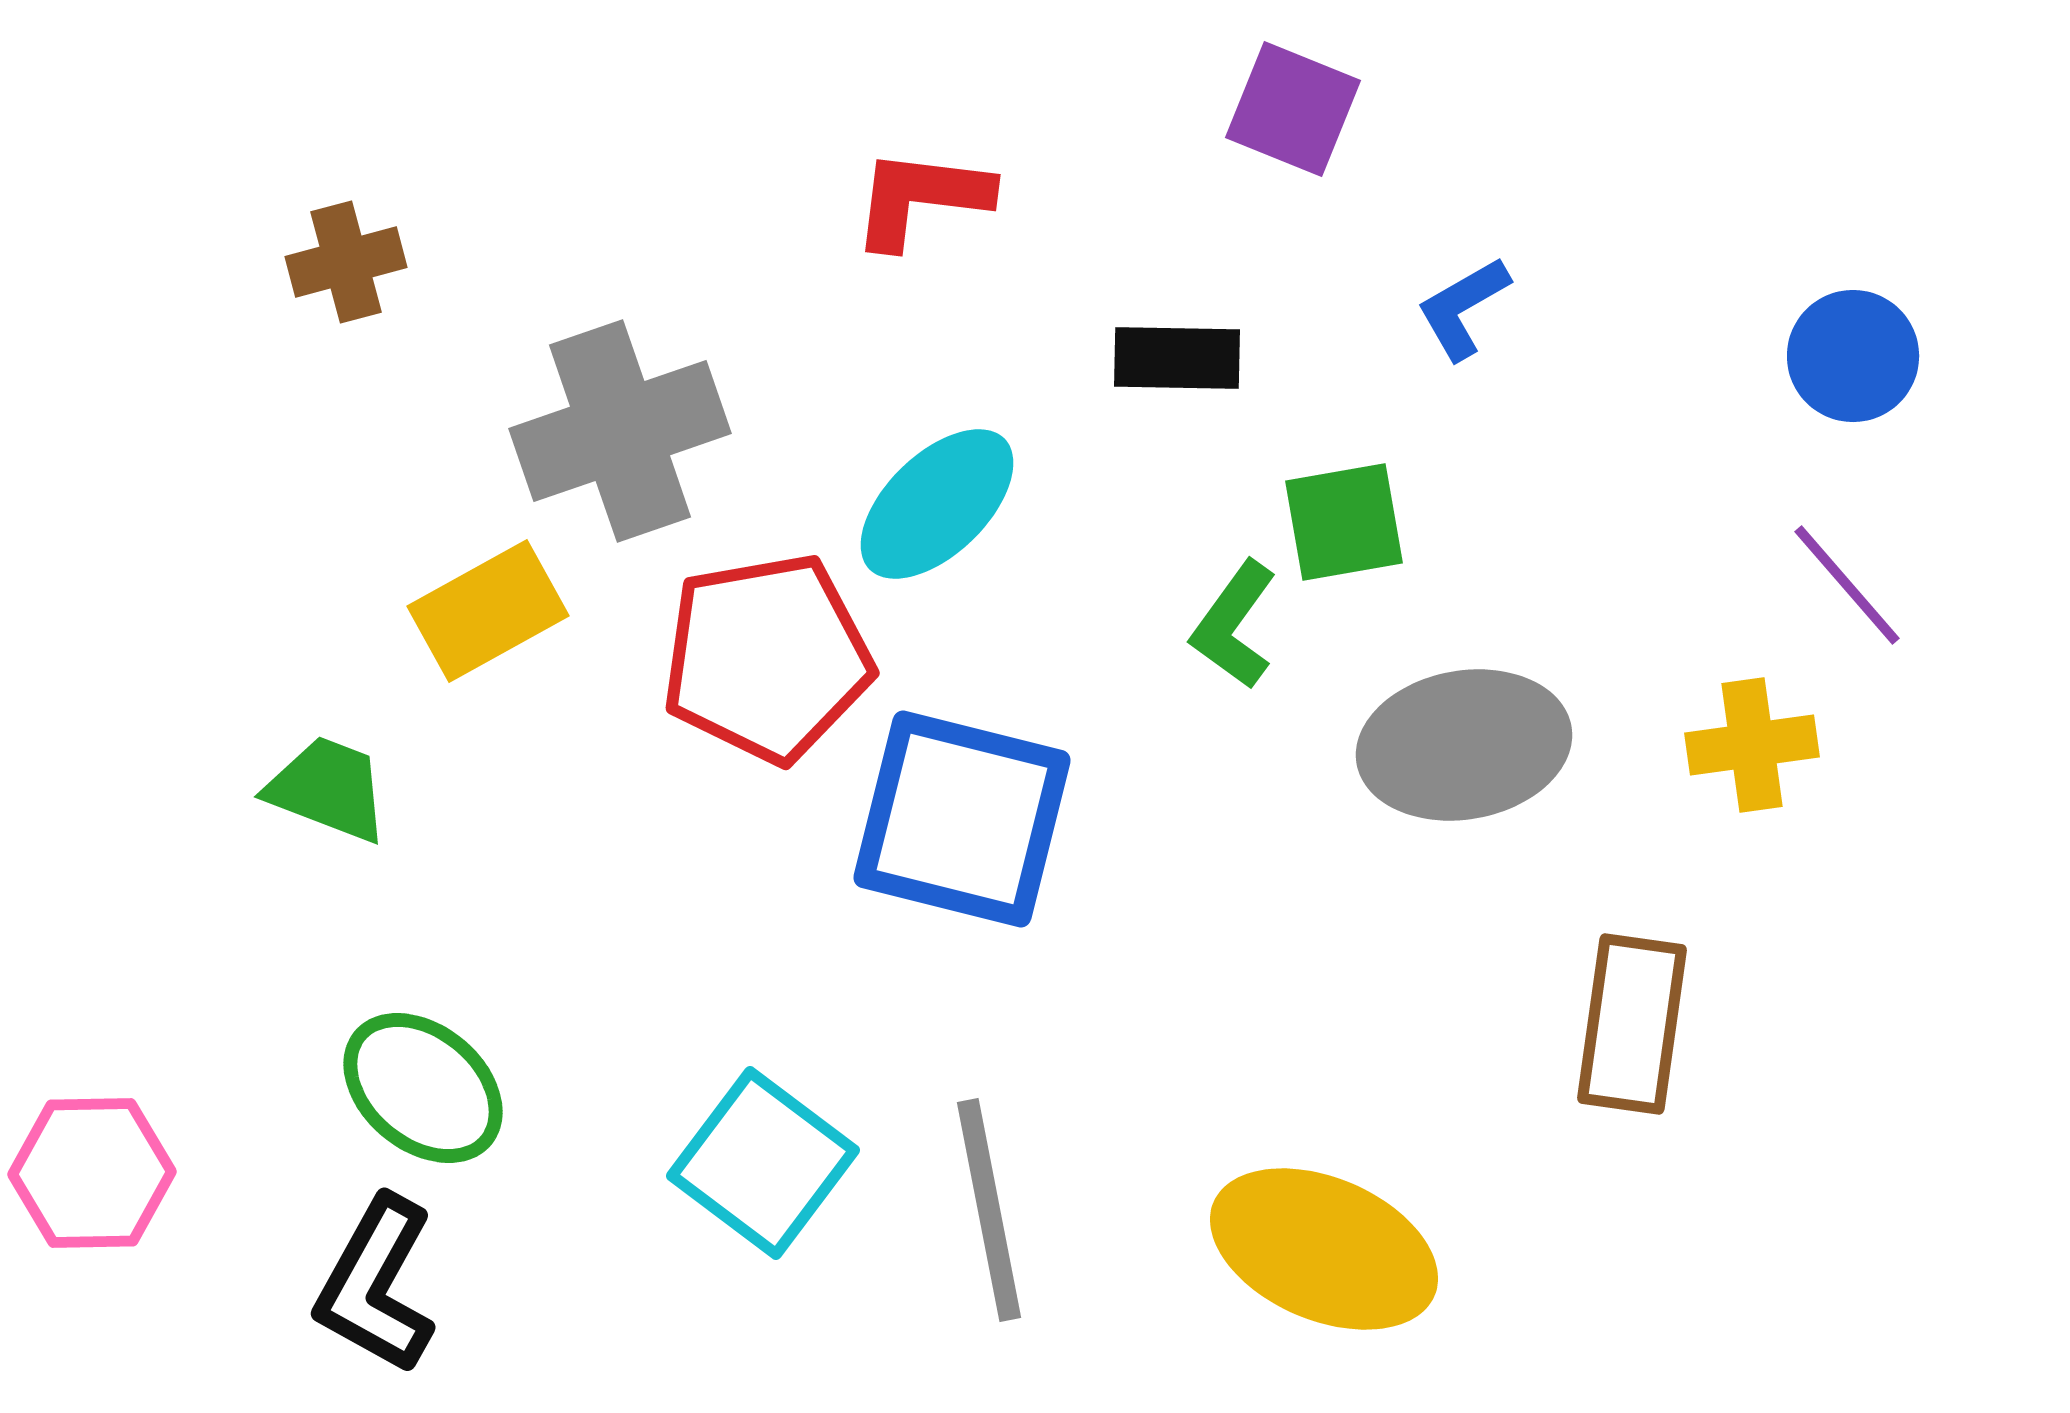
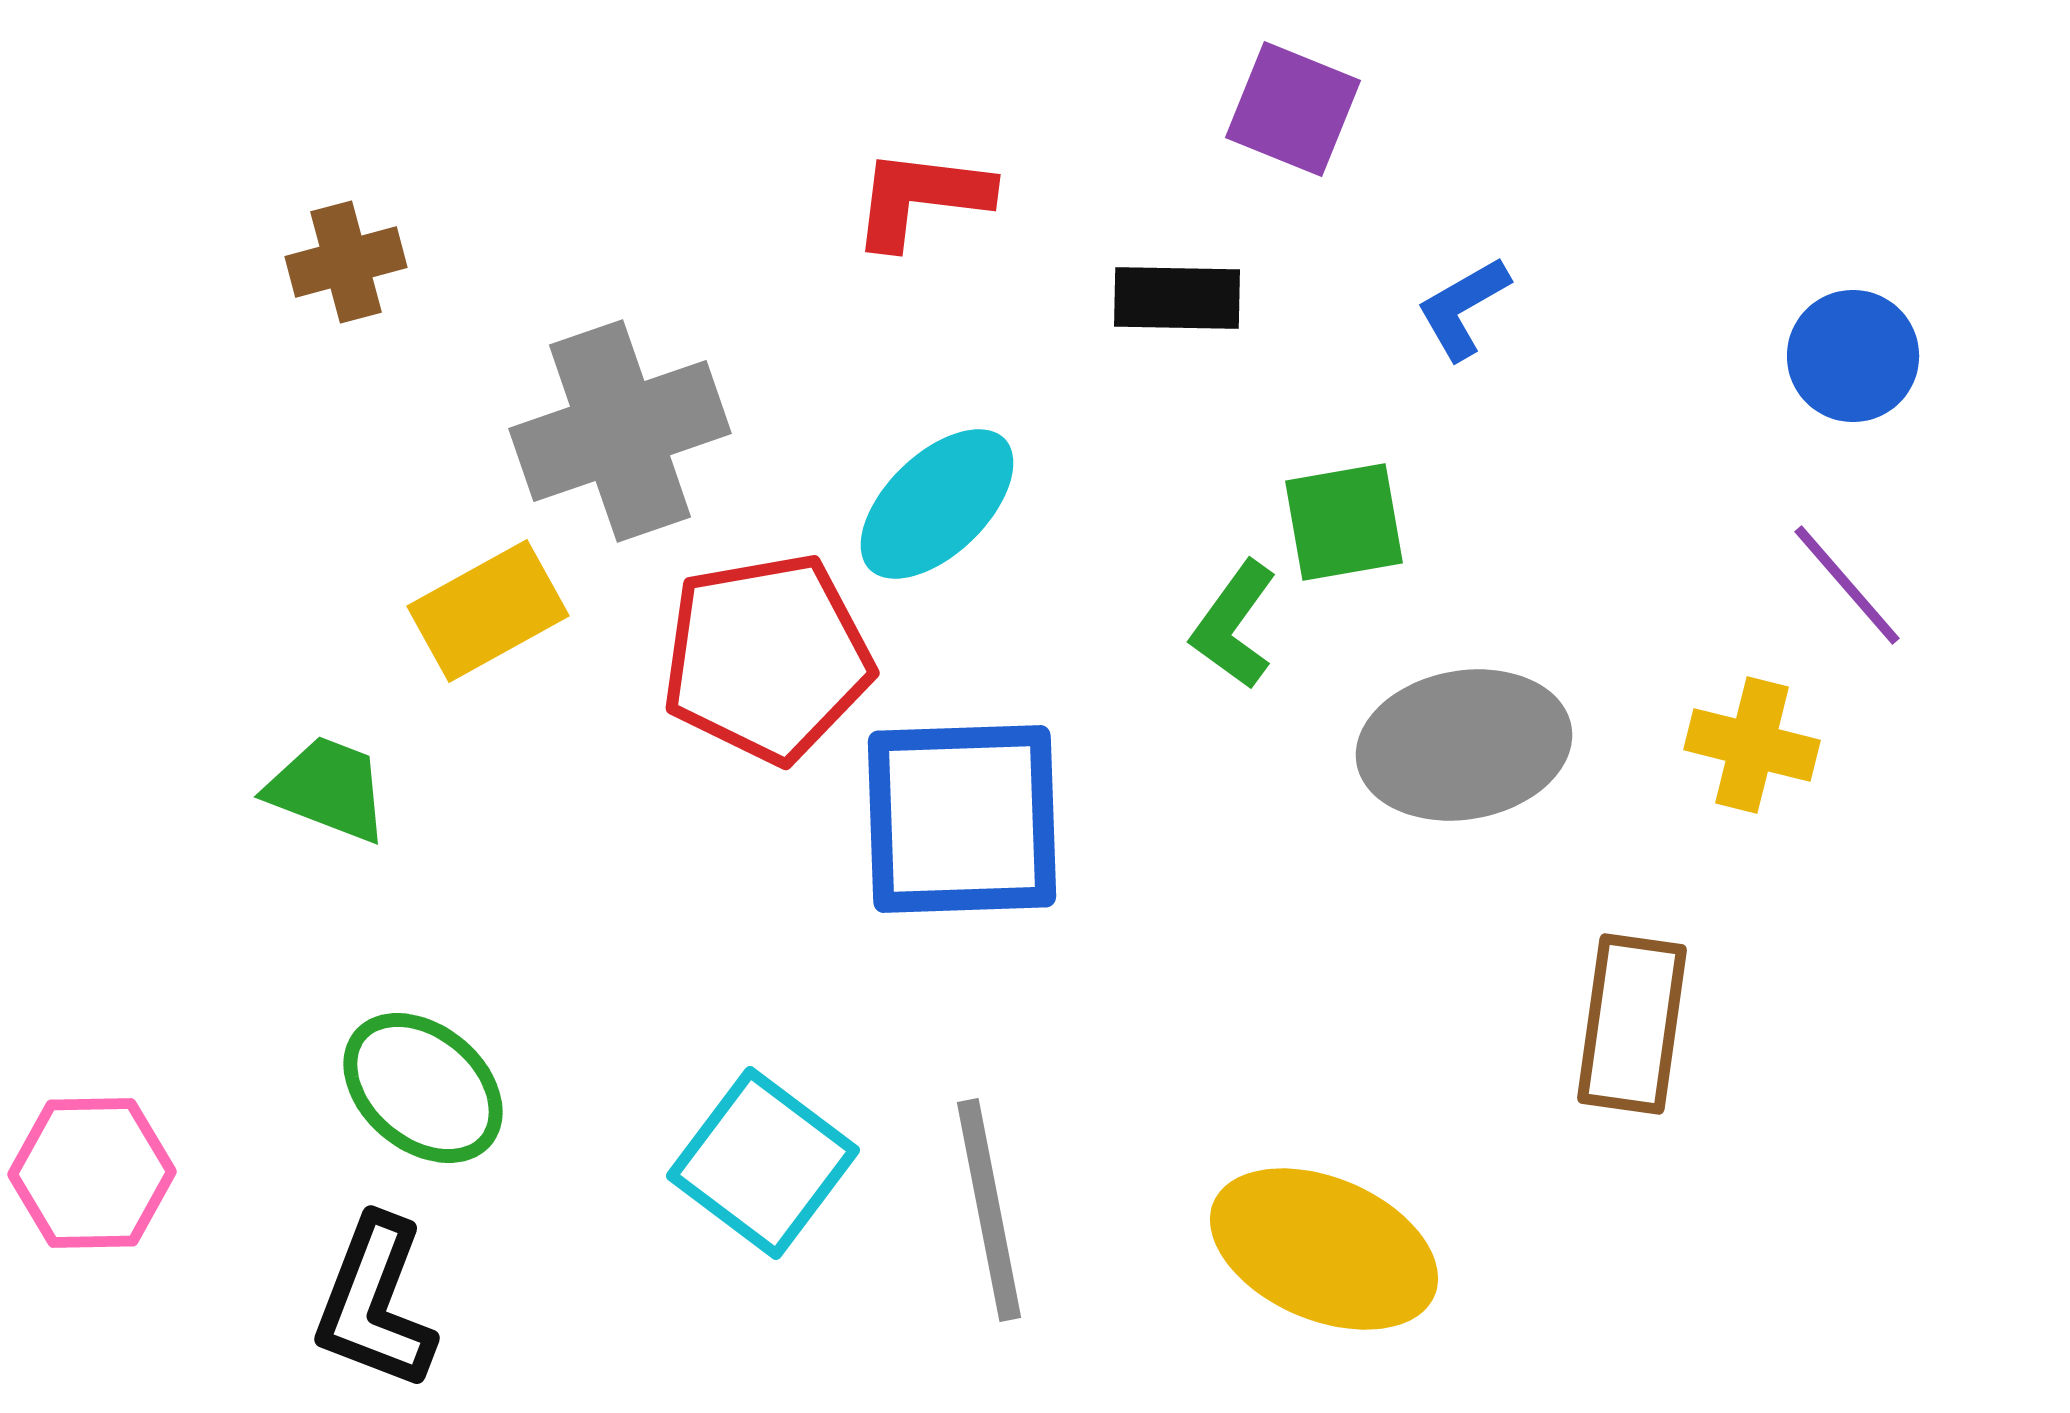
black rectangle: moved 60 px up
yellow cross: rotated 22 degrees clockwise
blue square: rotated 16 degrees counterclockwise
black L-shape: moved 1 px left, 18 px down; rotated 8 degrees counterclockwise
